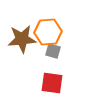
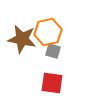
orange hexagon: rotated 8 degrees counterclockwise
brown star: rotated 16 degrees clockwise
